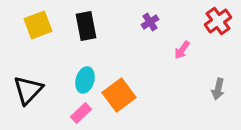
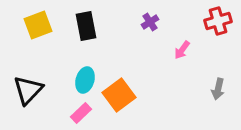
red cross: rotated 20 degrees clockwise
